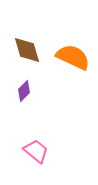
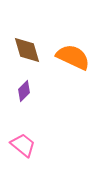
pink trapezoid: moved 13 px left, 6 px up
